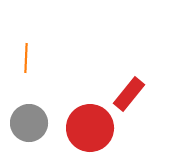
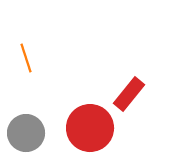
orange line: rotated 20 degrees counterclockwise
gray circle: moved 3 px left, 10 px down
